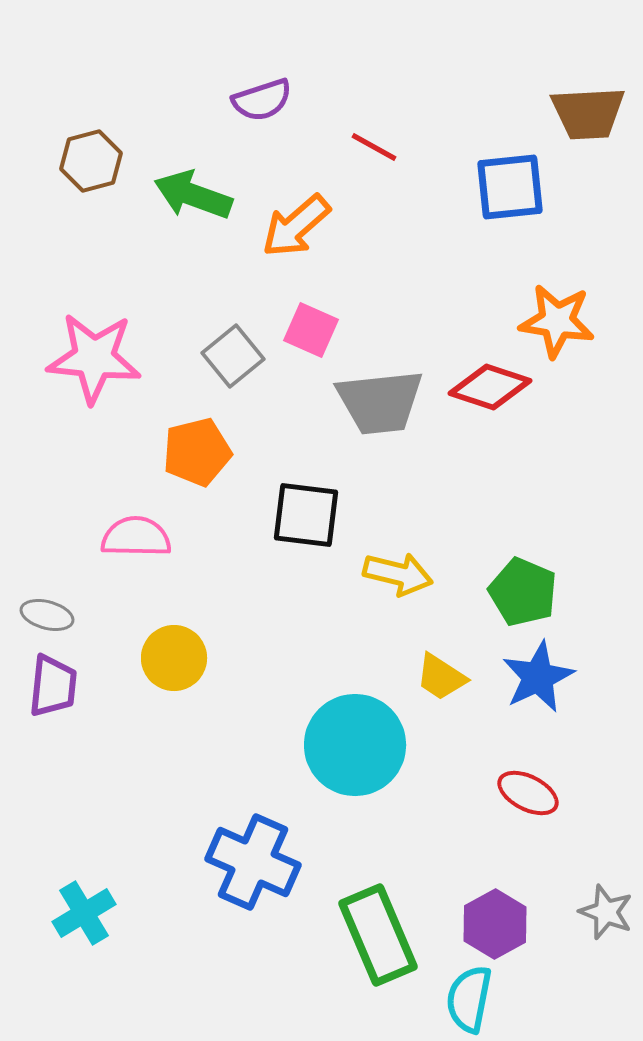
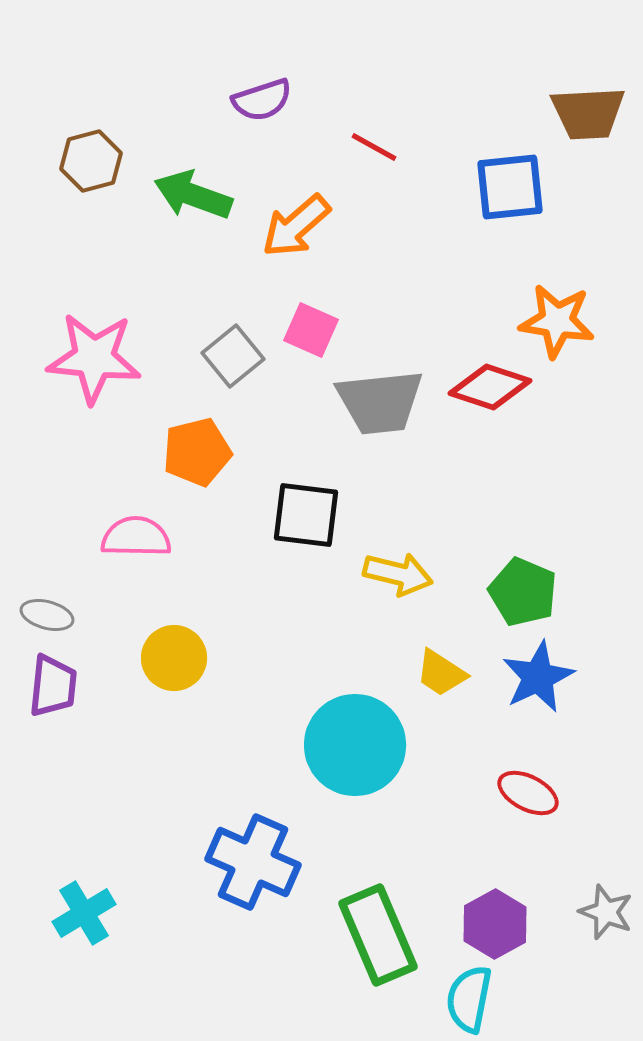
yellow trapezoid: moved 4 px up
